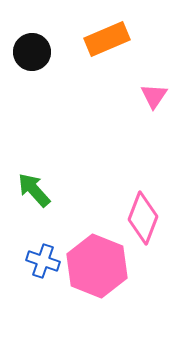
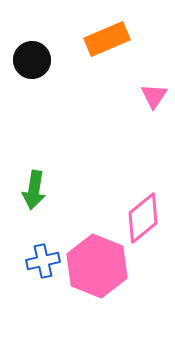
black circle: moved 8 px down
green arrow: rotated 129 degrees counterclockwise
pink diamond: rotated 30 degrees clockwise
blue cross: rotated 32 degrees counterclockwise
